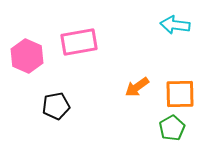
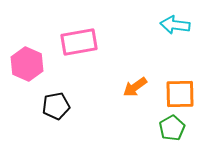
pink hexagon: moved 8 px down
orange arrow: moved 2 px left
